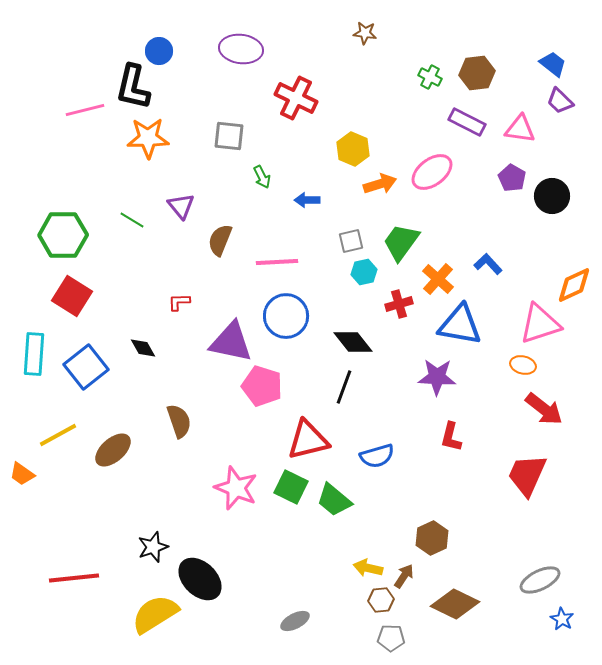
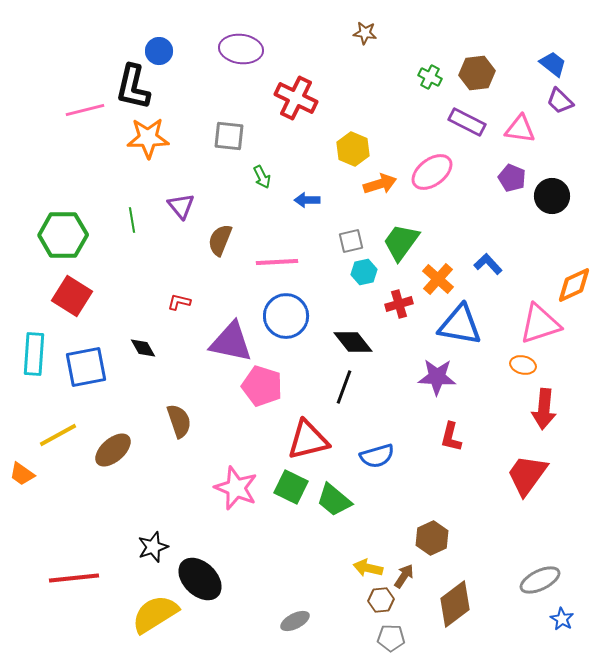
purple pentagon at (512, 178): rotated 8 degrees counterclockwise
green line at (132, 220): rotated 50 degrees clockwise
red L-shape at (179, 302): rotated 15 degrees clockwise
blue square at (86, 367): rotated 27 degrees clockwise
red arrow at (544, 409): rotated 57 degrees clockwise
red trapezoid at (527, 475): rotated 12 degrees clockwise
brown diamond at (455, 604): rotated 63 degrees counterclockwise
